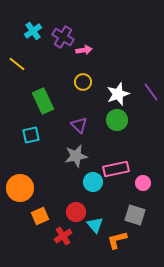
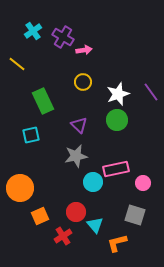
orange L-shape: moved 3 px down
